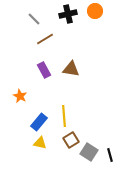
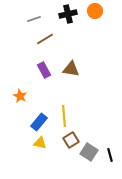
gray line: rotated 64 degrees counterclockwise
